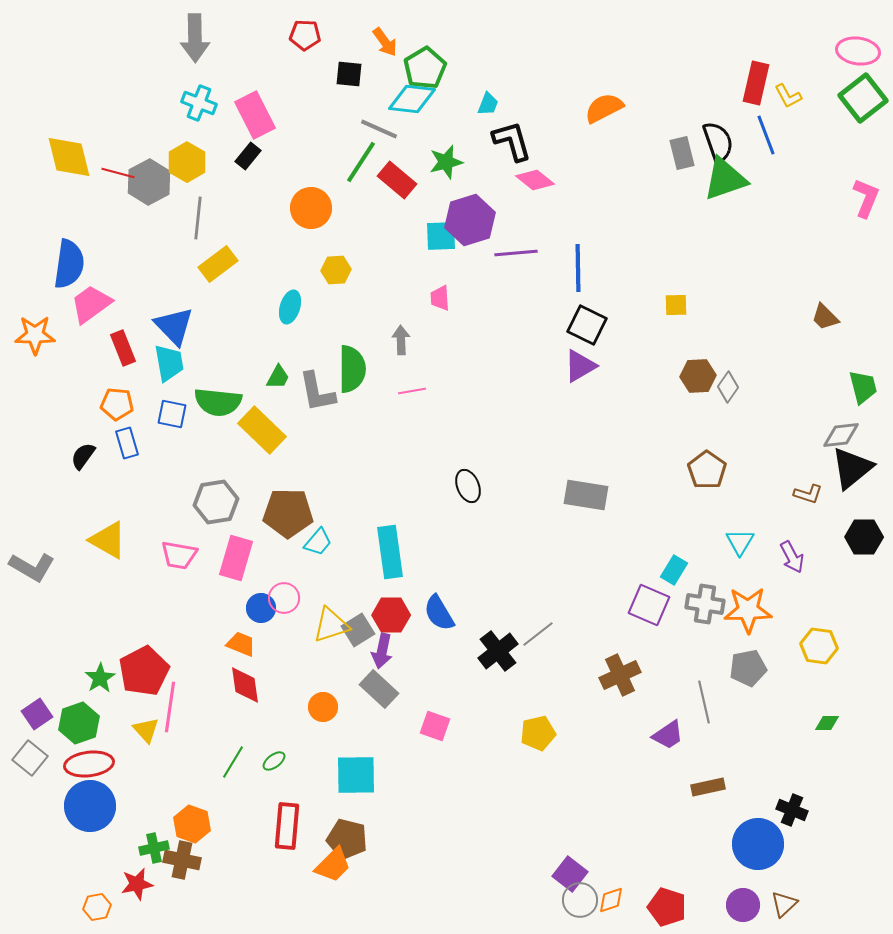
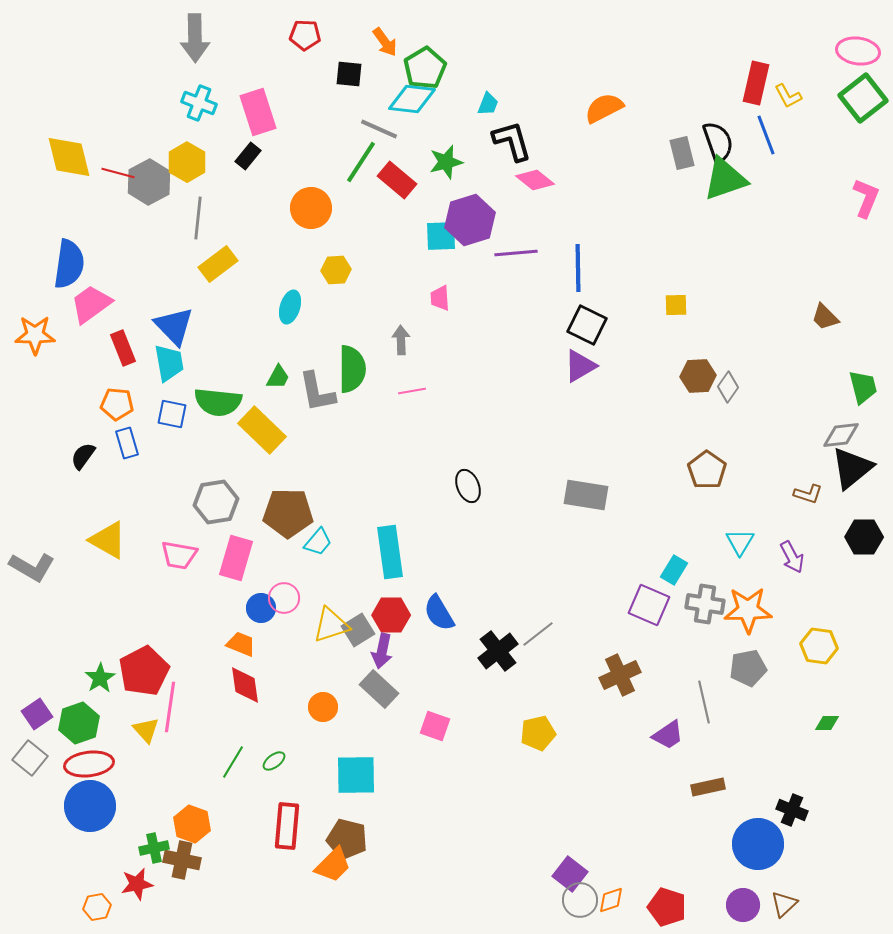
pink rectangle at (255, 115): moved 3 px right, 3 px up; rotated 9 degrees clockwise
